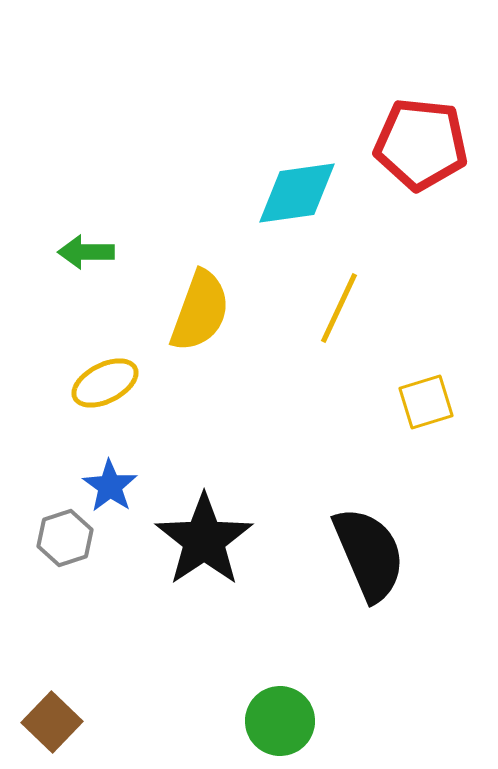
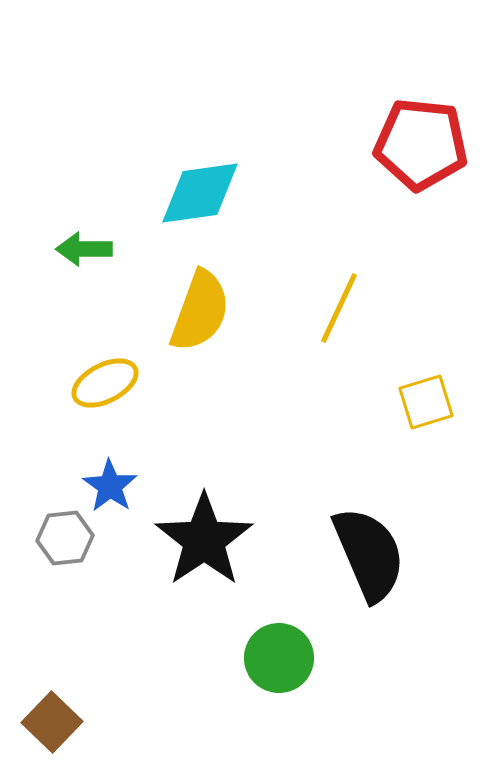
cyan diamond: moved 97 px left
green arrow: moved 2 px left, 3 px up
gray hexagon: rotated 12 degrees clockwise
green circle: moved 1 px left, 63 px up
